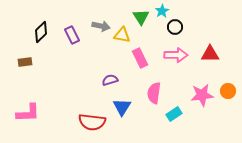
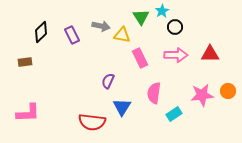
purple semicircle: moved 2 px left, 1 px down; rotated 49 degrees counterclockwise
